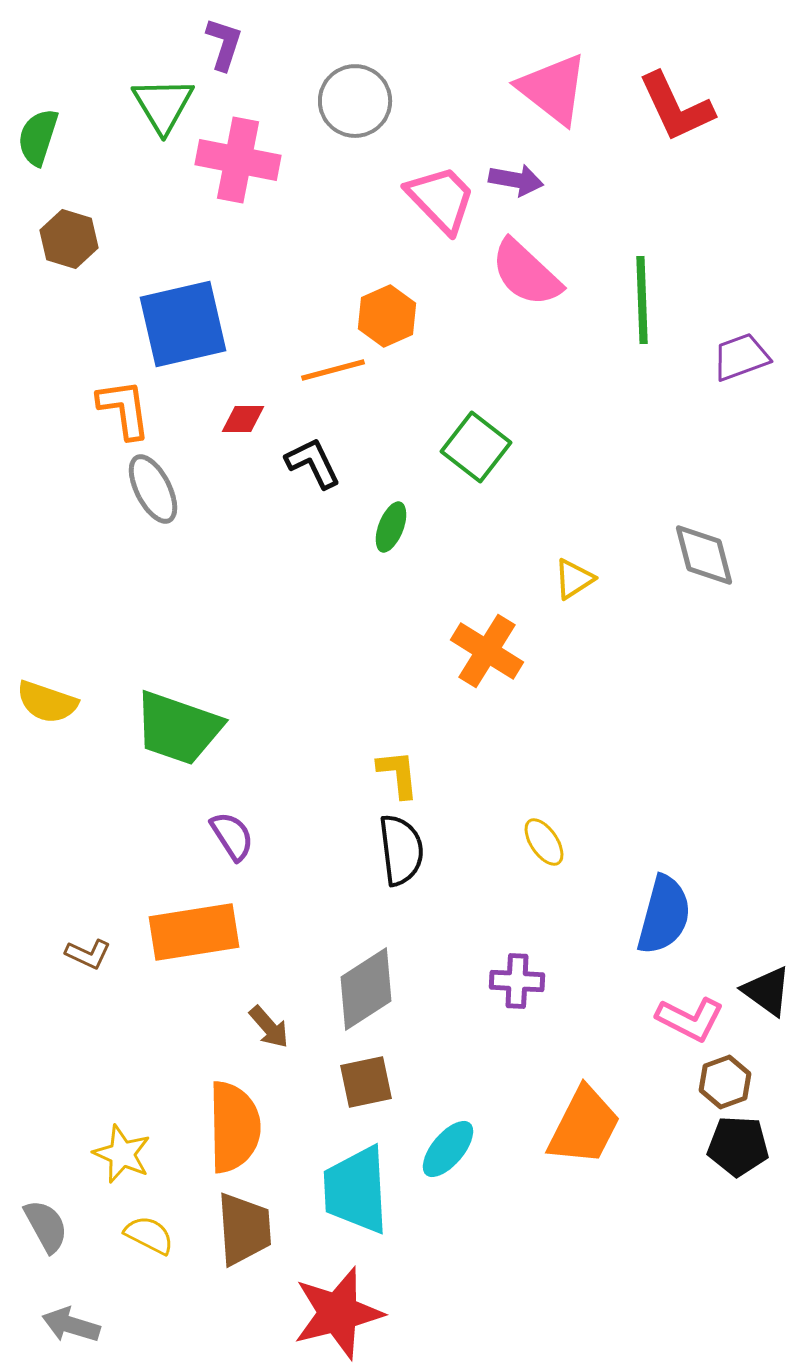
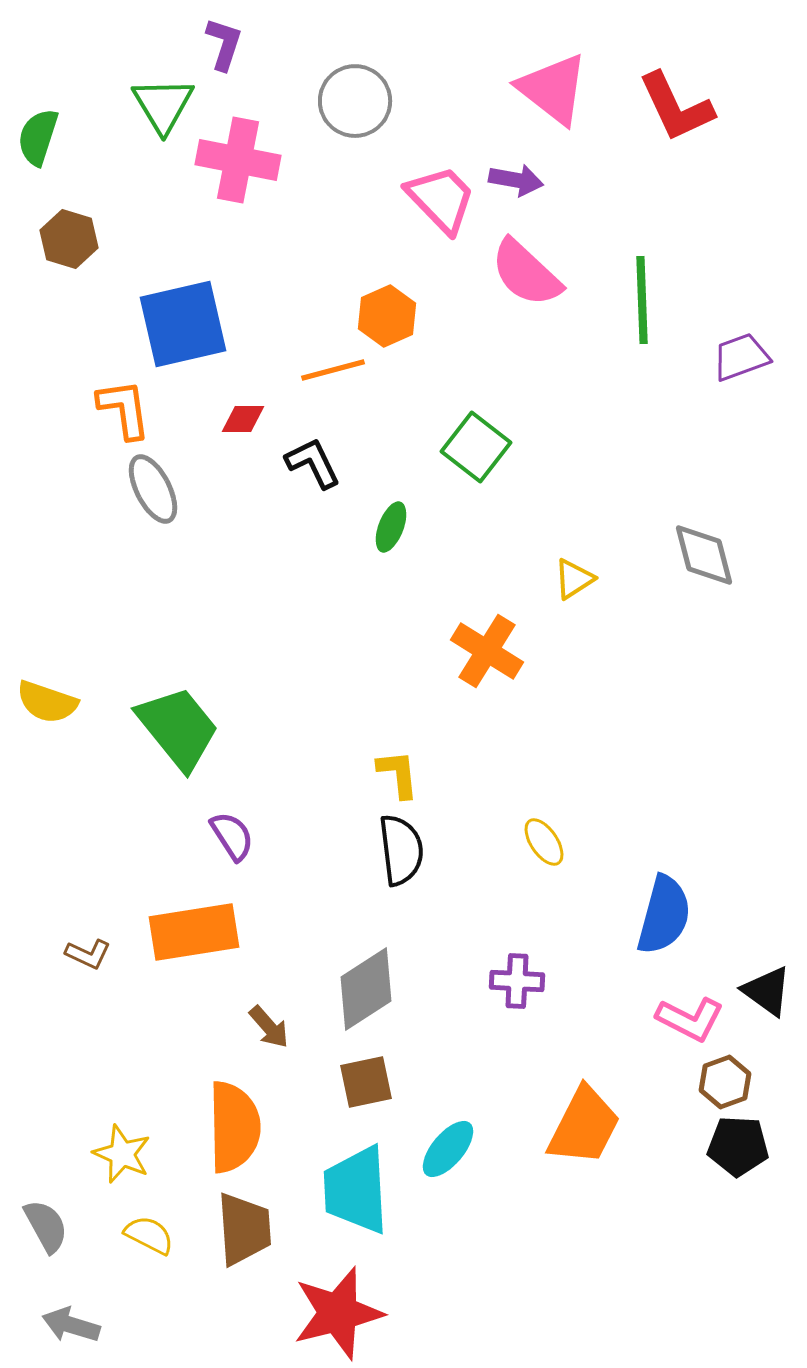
green trapezoid at (178, 728): rotated 148 degrees counterclockwise
